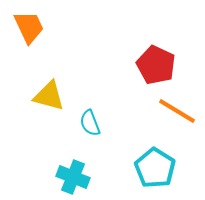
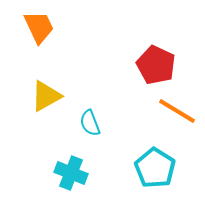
orange trapezoid: moved 10 px right
yellow triangle: moved 3 px left; rotated 44 degrees counterclockwise
cyan cross: moved 2 px left, 4 px up
